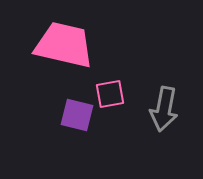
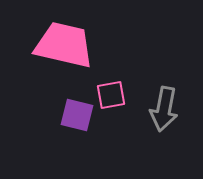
pink square: moved 1 px right, 1 px down
